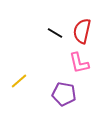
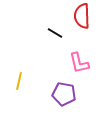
red semicircle: moved 15 px up; rotated 15 degrees counterclockwise
yellow line: rotated 36 degrees counterclockwise
